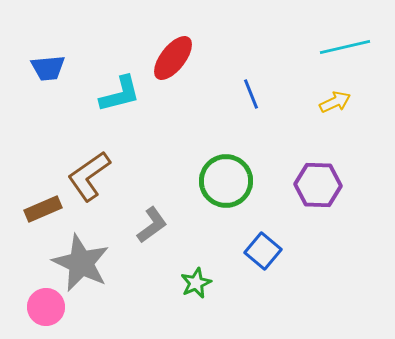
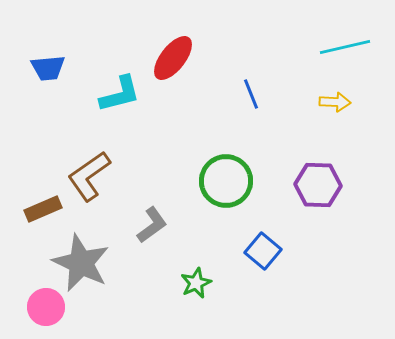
yellow arrow: rotated 28 degrees clockwise
